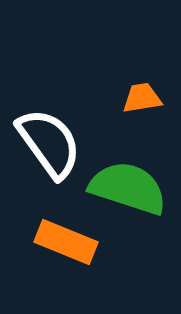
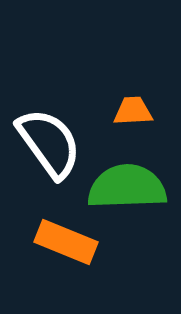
orange trapezoid: moved 9 px left, 13 px down; rotated 6 degrees clockwise
green semicircle: moved 1 px left, 1 px up; rotated 20 degrees counterclockwise
